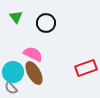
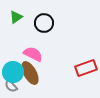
green triangle: rotated 32 degrees clockwise
black circle: moved 2 px left
brown ellipse: moved 4 px left
gray semicircle: moved 2 px up
